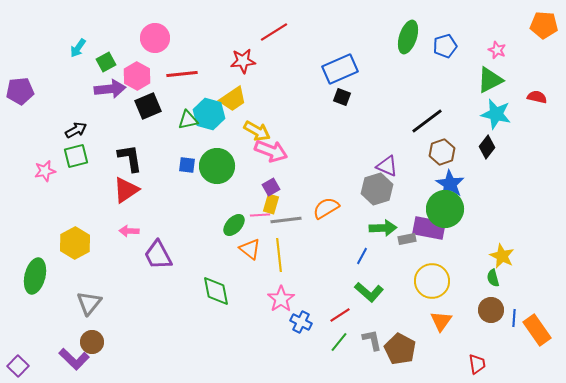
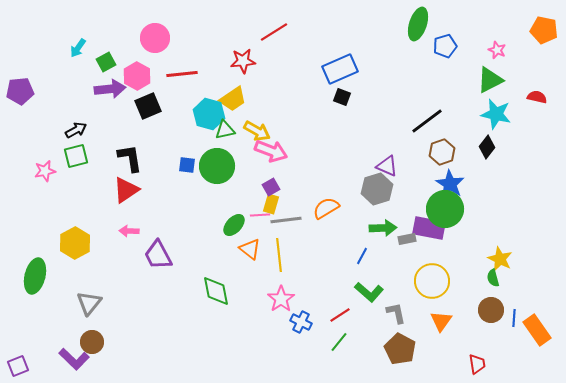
orange pentagon at (544, 25): moved 5 px down; rotated 8 degrees clockwise
green ellipse at (408, 37): moved 10 px right, 13 px up
green triangle at (188, 120): moved 37 px right, 10 px down
yellow star at (502, 256): moved 2 px left, 3 px down
gray L-shape at (372, 340): moved 24 px right, 27 px up
purple square at (18, 366): rotated 25 degrees clockwise
